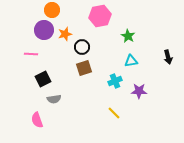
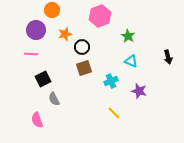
pink hexagon: rotated 10 degrees counterclockwise
purple circle: moved 8 px left
cyan triangle: rotated 32 degrees clockwise
cyan cross: moved 4 px left
purple star: rotated 14 degrees clockwise
gray semicircle: rotated 72 degrees clockwise
